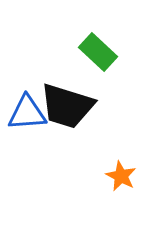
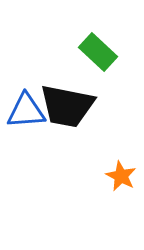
black trapezoid: rotated 6 degrees counterclockwise
blue triangle: moved 1 px left, 2 px up
